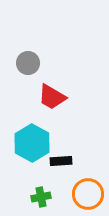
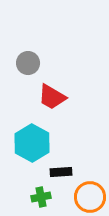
black rectangle: moved 11 px down
orange circle: moved 2 px right, 3 px down
